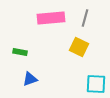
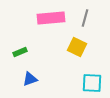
yellow square: moved 2 px left
green rectangle: rotated 32 degrees counterclockwise
cyan square: moved 4 px left, 1 px up
